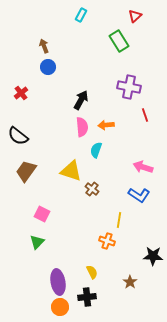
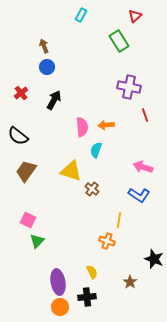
blue circle: moved 1 px left
black arrow: moved 27 px left
pink square: moved 14 px left, 6 px down
green triangle: moved 1 px up
black star: moved 1 px right, 3 px down; rotated 18 degrees clockwise
